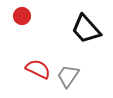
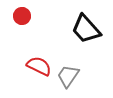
red semicircle: moved 1 px right, 3 px up
